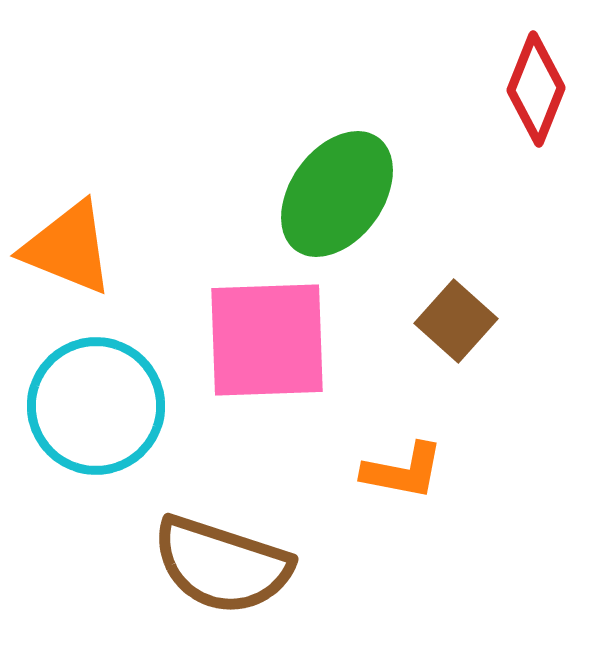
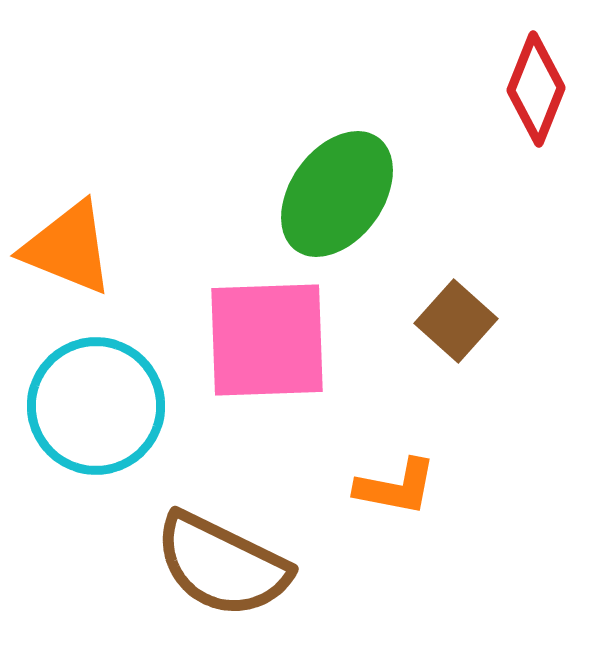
orange L-shape: moved 7 px left, 16 px down
brown semicircle: rotated 8 degrees clockwise
